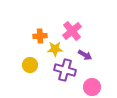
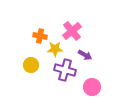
orange cross: rotated 16 degrees clockwise
yellow circle: moved 1 px right
